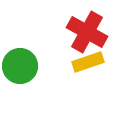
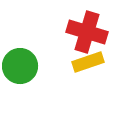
red cross: rotated 12 degrees counterclockwise
